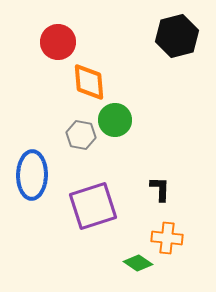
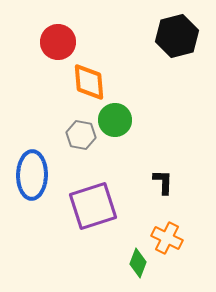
black L-shape: moved 3 px right, 7 px up
orange cross: rotated 20 degrees clockwise
green diamond: rotated 76 degrees clockwise
